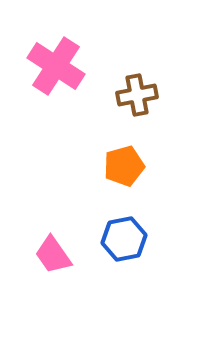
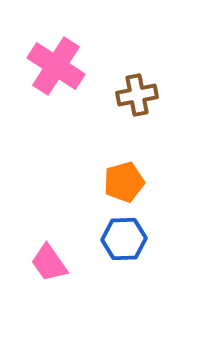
orange pentagon: moved 16 px down
blue hexagon: rotated 9 degrees clockwise
pink trapezoid: moved 4 px left, 8 px down
